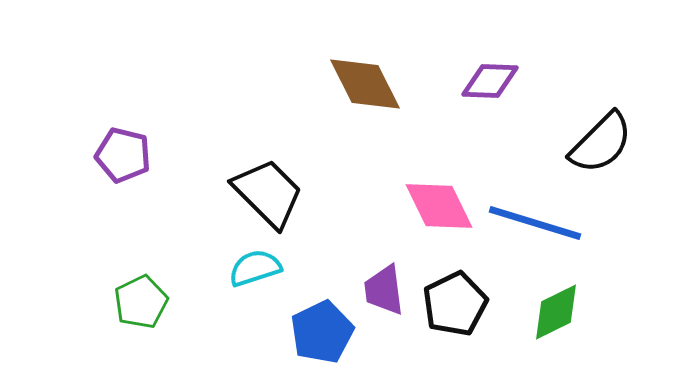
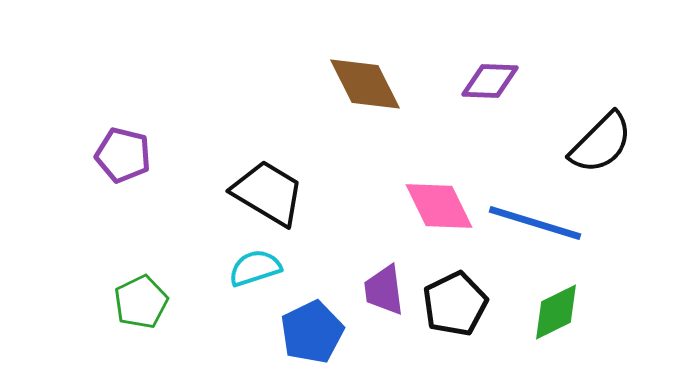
black trapezoid: rotated 14 degrees counterclockwise
blue pentagon: moved 10 px left
